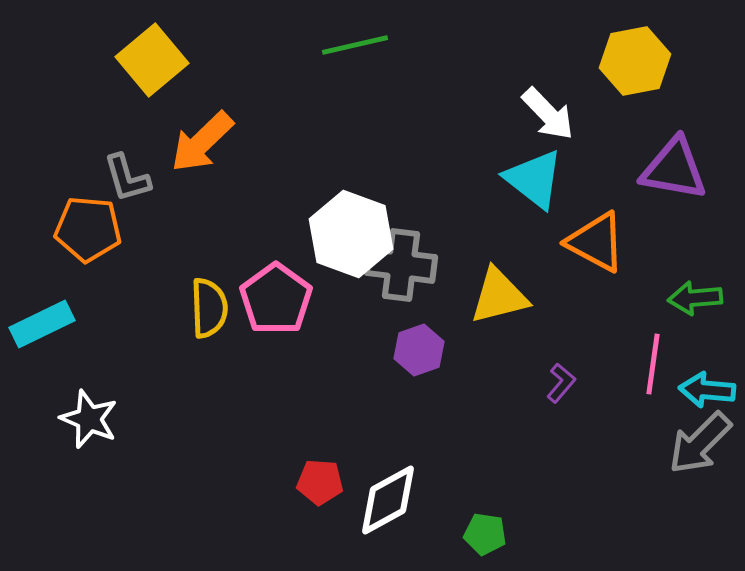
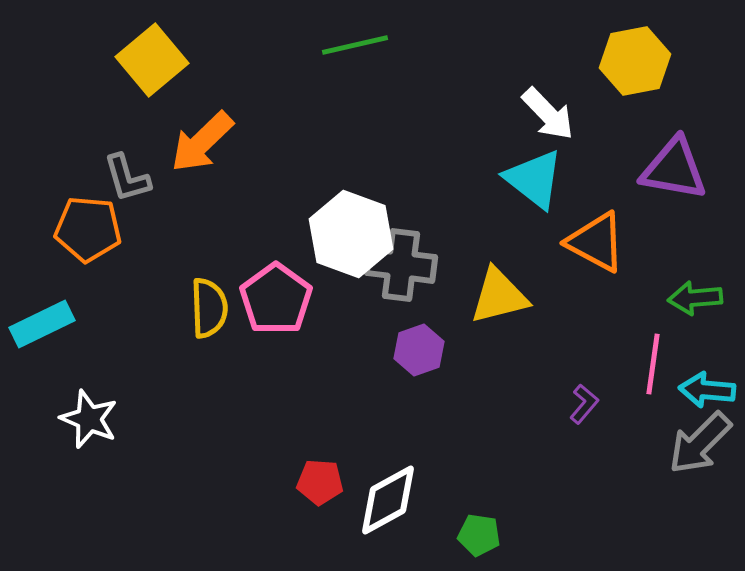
purple L-shape: moved 23 px right, 21 px down
green pentagon: moved 6 px left, 1 px down
